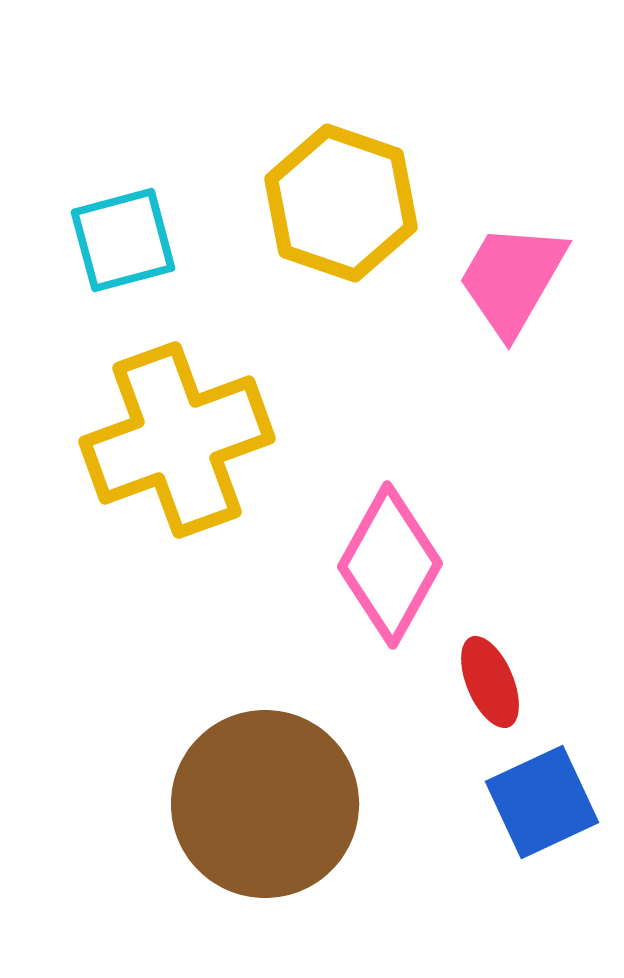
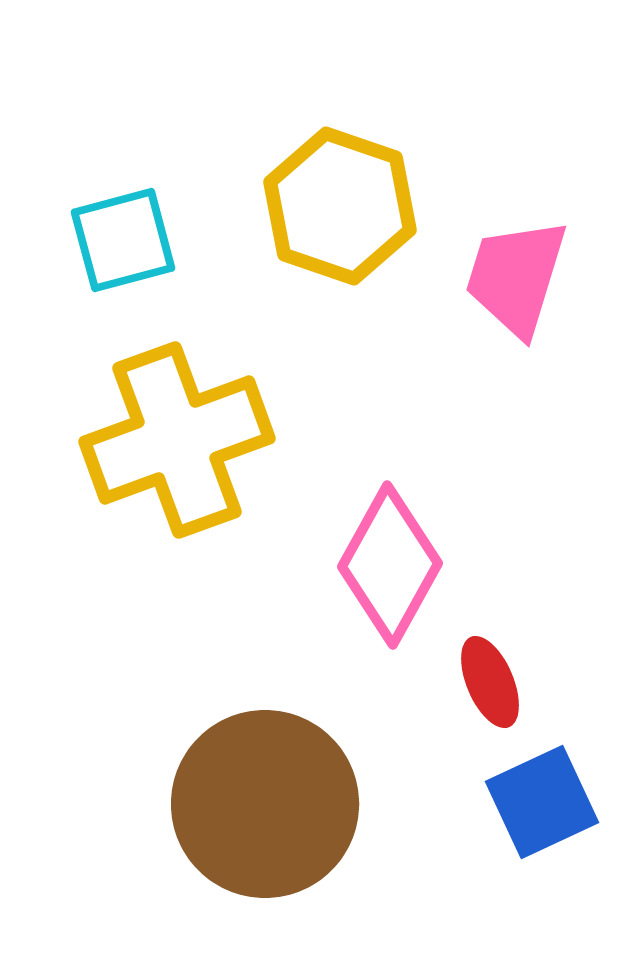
yellow hexagon: moved 1 px left, 3 px down
pink trapezoid: moved 4 px right, 2 px up; rotated 13 degrees counterclockwise
